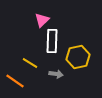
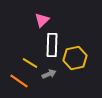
white rectangle: moved 4 px down
yellow hexagon: moved 3 px left, 1 px down
gray arrow: moved 7 px left; rotated 32 degrees counterclockwise
orange line: moved 4 px right
